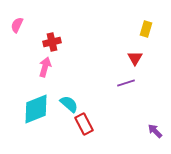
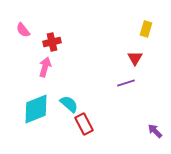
pink semicircle: moved 6 px right, 5 px down; rotated 63 degrees counterclockwise
